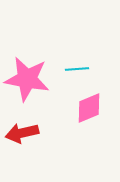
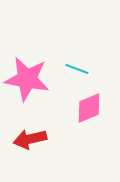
cyan line: rotated 25 degrees clockwise
red arrow: moved 8 px right, 6 px down
